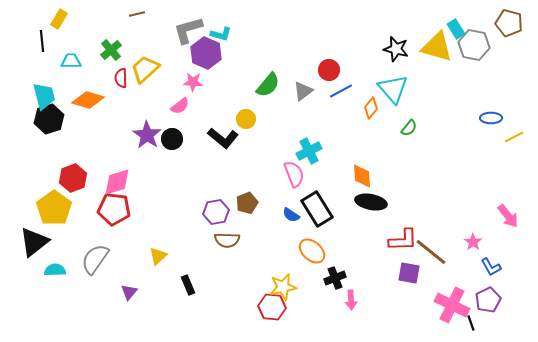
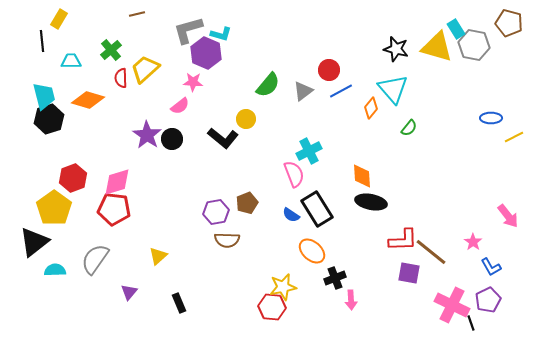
black rectangle at (188, 285): moved 9 px left, 18 px down
